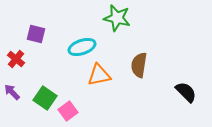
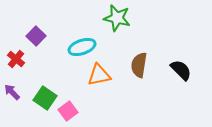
purple square: moved 2 px down; rotated 30 degrees clockwise
black semicircle: moved 5 px left, 22 px up
